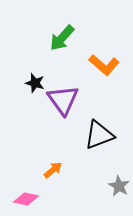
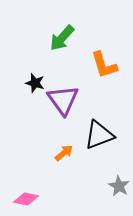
orange L-shape: rotated 32 degrees clockwise
orange arrow: moved 11 px right, 17 px up
